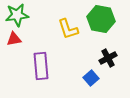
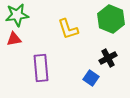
green hexagon: moved 10 px right; rotated 12 degrees clockwise
purple rectangle: moved 2 px down
blue square: rotated 14 degrees counterclockwise
